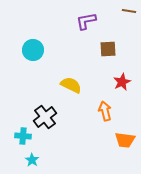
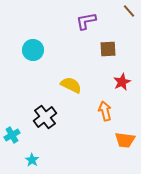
brown line: rotated 40 degrees clockwise
cyan cross: moved 11 px left, 1 px up; rotated 35 degrees counterclockwise
